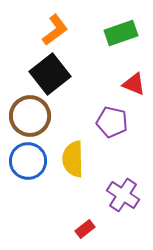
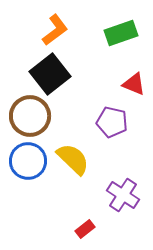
yellow semicircle: rotated 135 degrees clockwise
